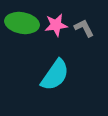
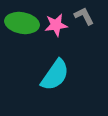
gray L-shape: moved 12 px up
